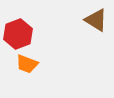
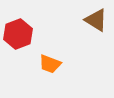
orange trapezoid: moved 23 px right
